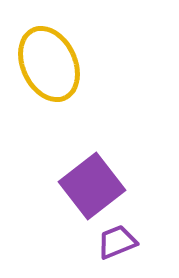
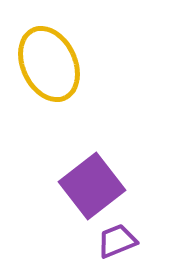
purple trapezoid: moved 1 px up
